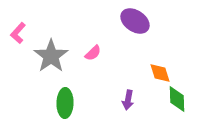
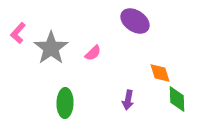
gray star: moved 8 px up
